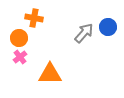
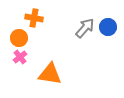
gray arrow: moved 1 px right, 5 px up
orange triangle: rotated 10 degrees clockwise
